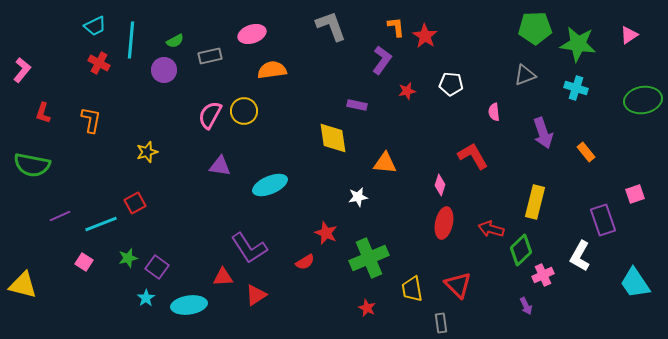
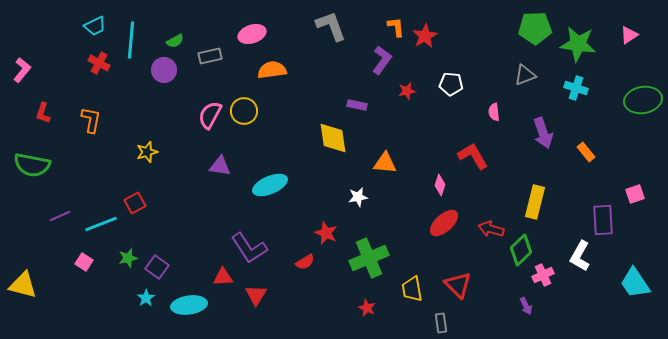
red star at (425, 36): rotated 10 degrees clockwise
purple rectangle at (603, 220): rotated 16 degrees clockwise
red ellipse at (444, 223): rotated 36 degrees clockwise
red triangle at (256, 295): rotated 25 degrees counterclockwise
